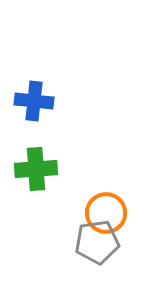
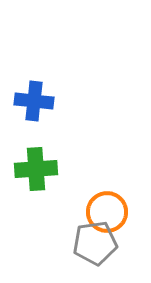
orange circle: moved 1 px right, 1 px up
gray pentagon: moved 2 px left, 1 px down
